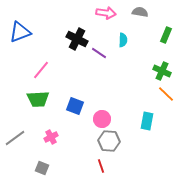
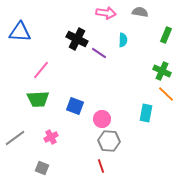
blue triangle: rotated 25 degrees clockwise
cyan rectangle: moved 1 px left, 8 px up
